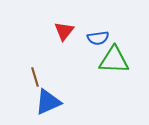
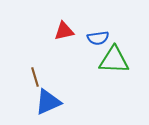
red triangle: rotated 40 degrees clockwise
